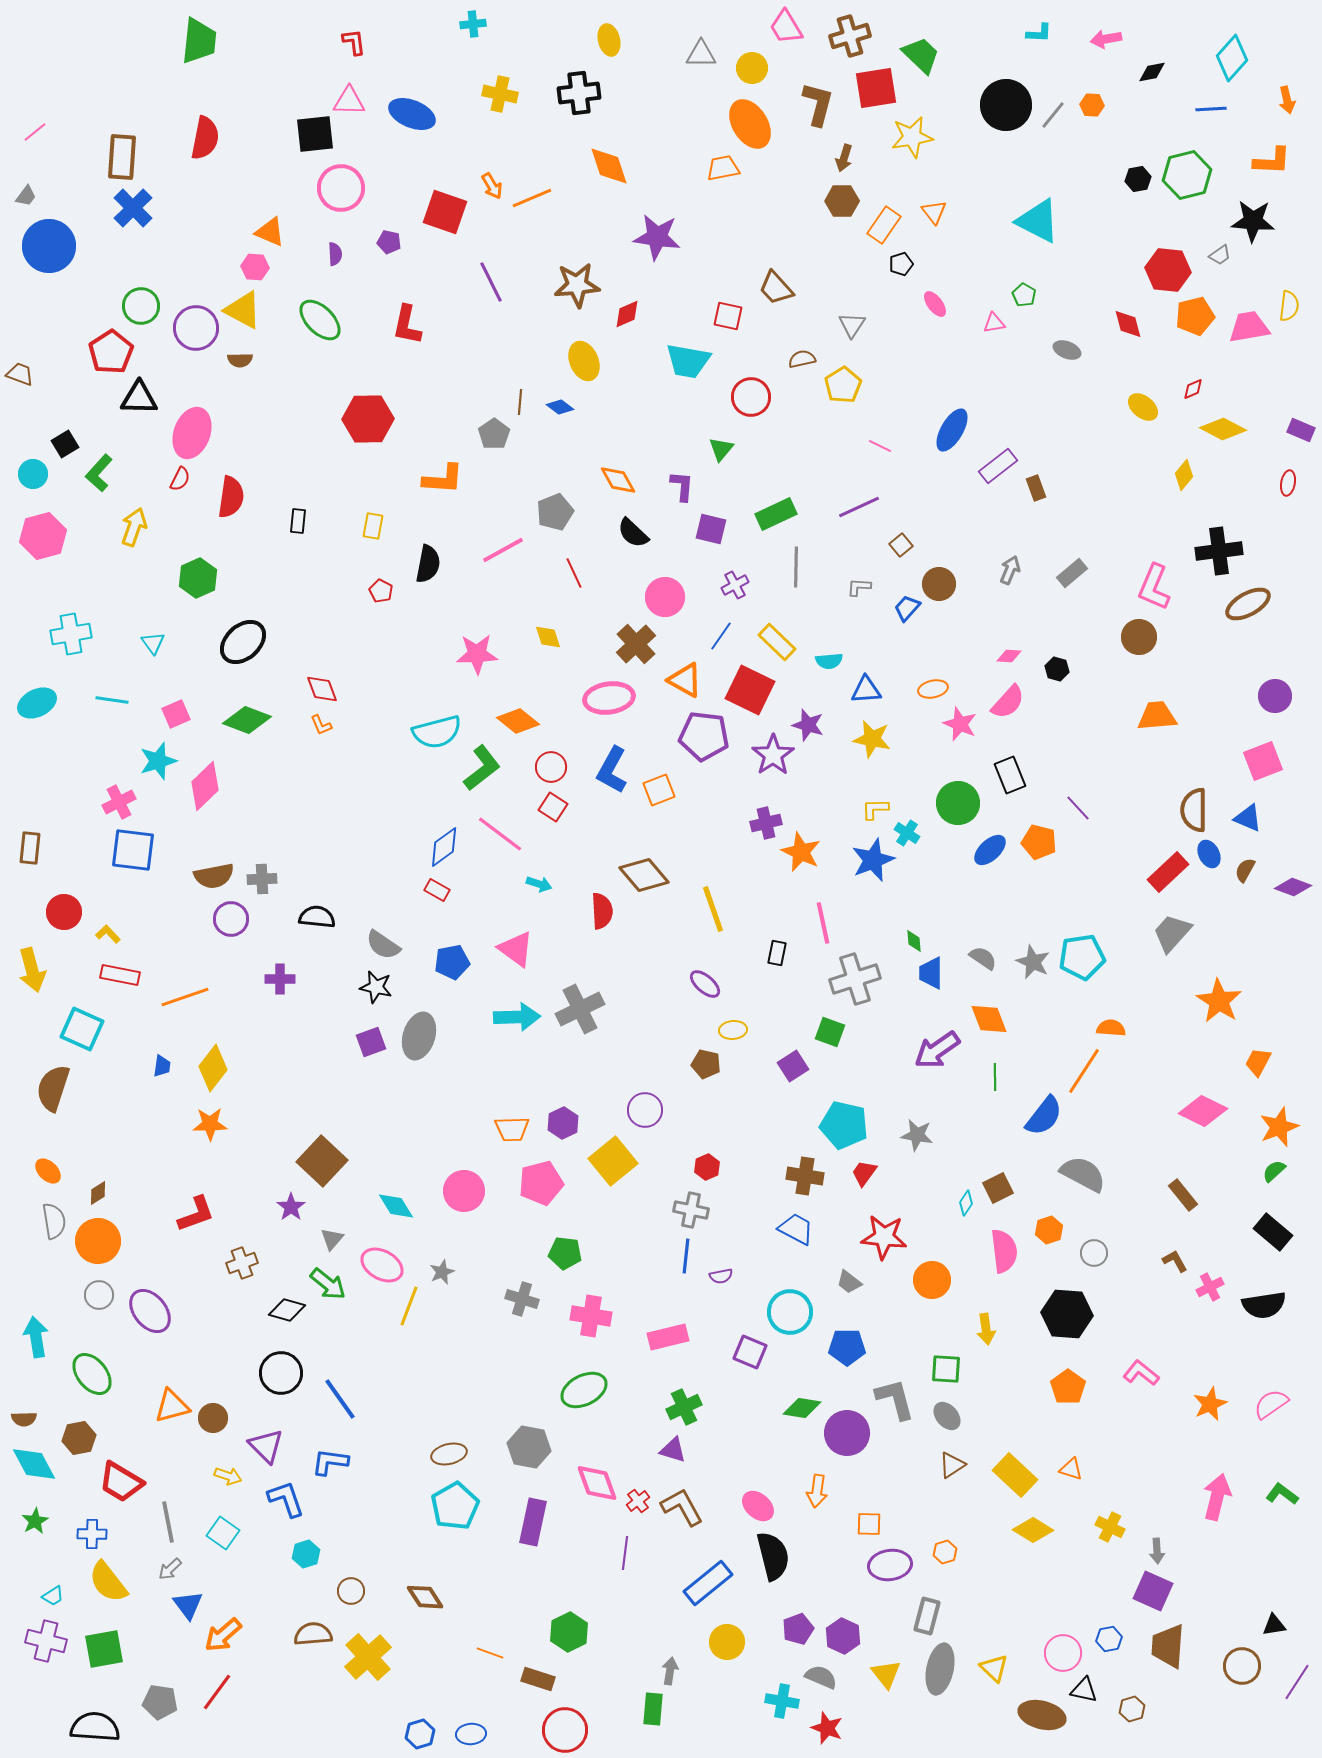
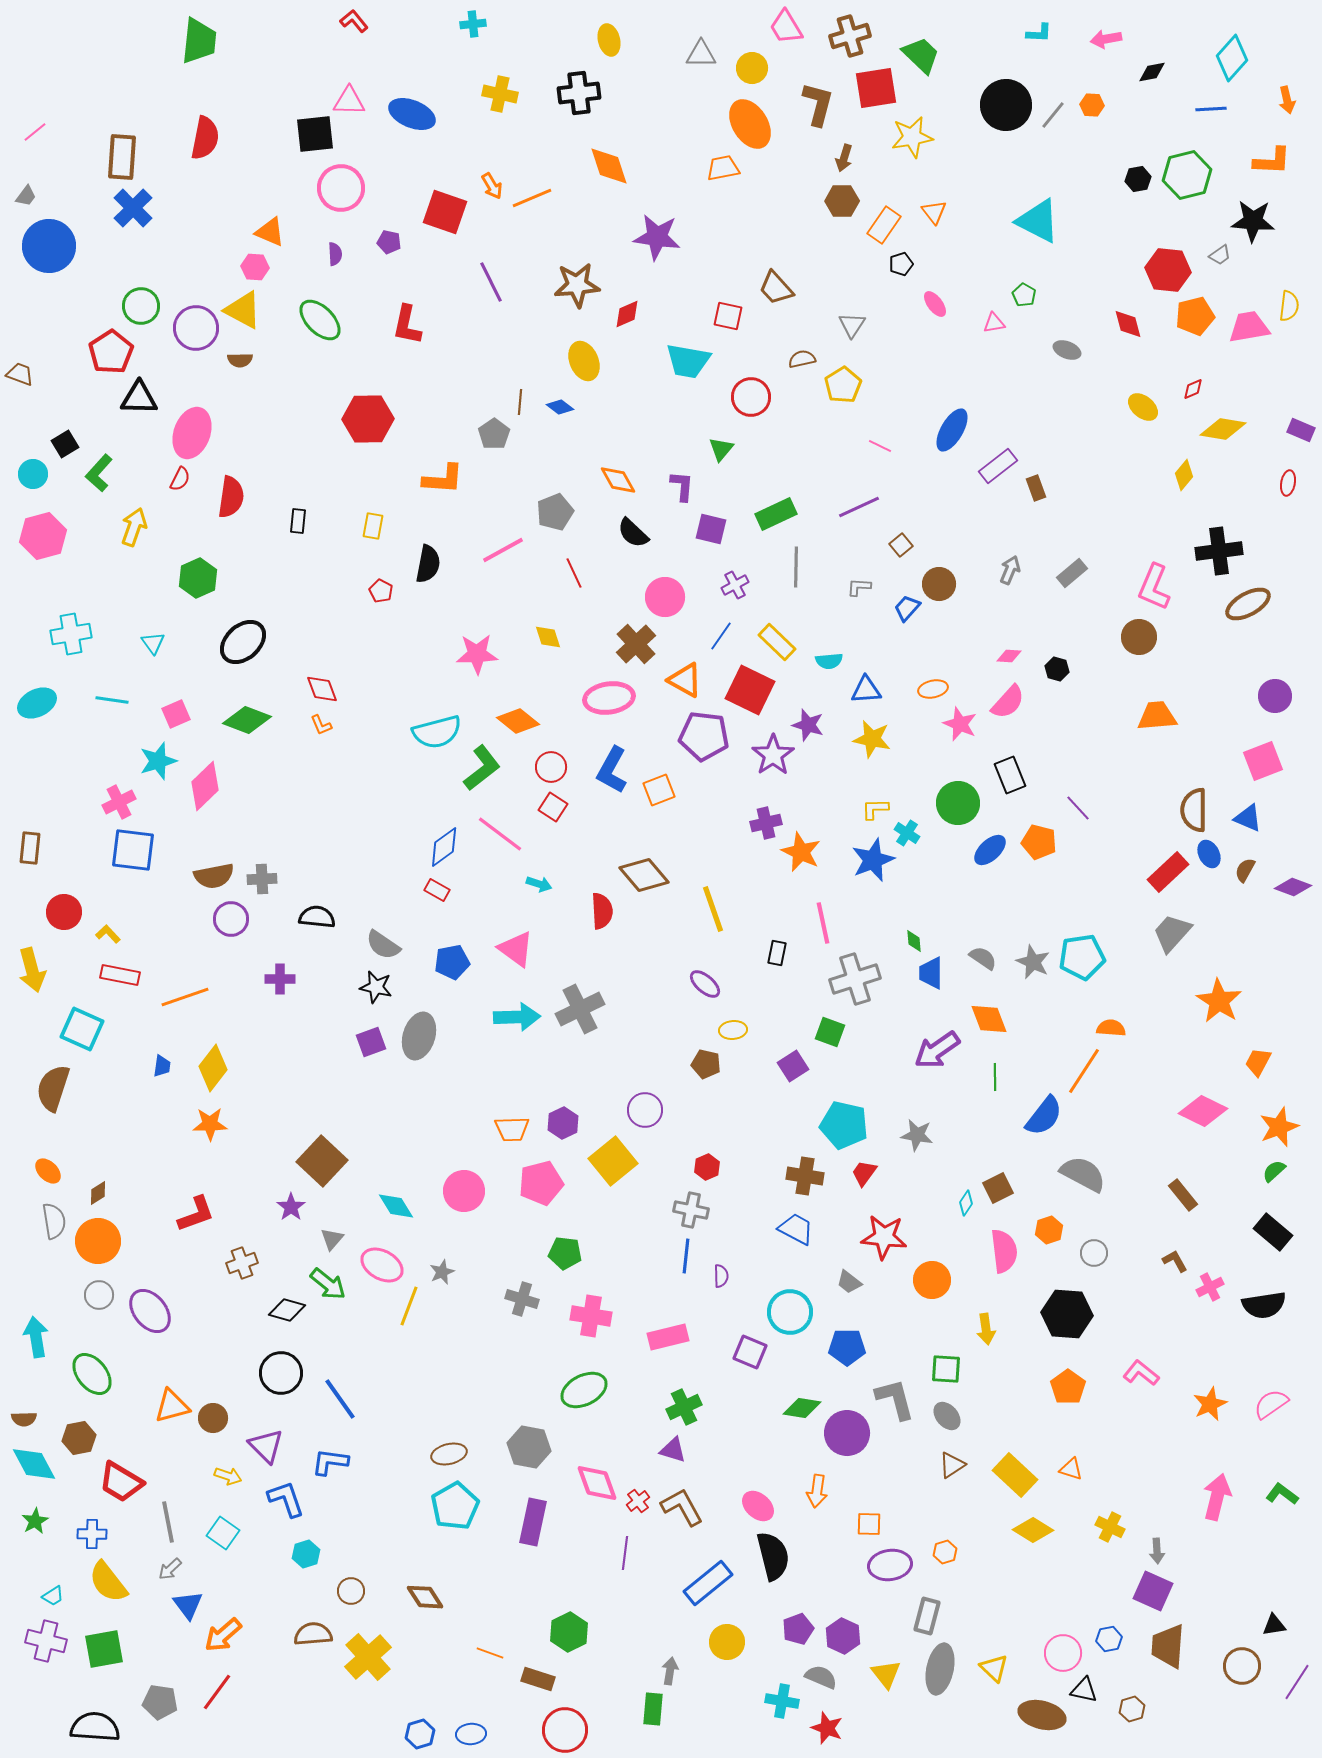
red L-shape at (354, 42): moved 21 px up; rotated 32 degrees counterclockwise
yellow diamond at (1223, 429): rotated 18 degrees counterclockwise
purple semicircle at (721, 1276): rotated 80 degrees counterclockwise
